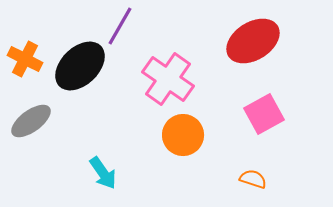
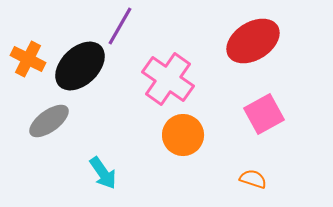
orange cross: moved 3 px right
gray ellipse: moved 18 px right
